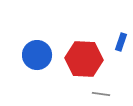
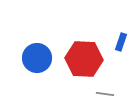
blue circle: moved 3 px down
gray line: moved 4 px right
